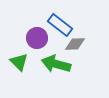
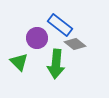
gray diamond: rotated 40 degrees clockwise
green arrow: rotated 100 degrees counterclockwise
